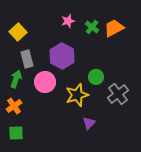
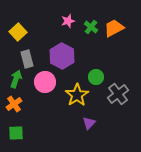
green cross: moved 1 px left
yellow star: rotated 15 degrees counterclockwise
orange cross: moved 2 px up
